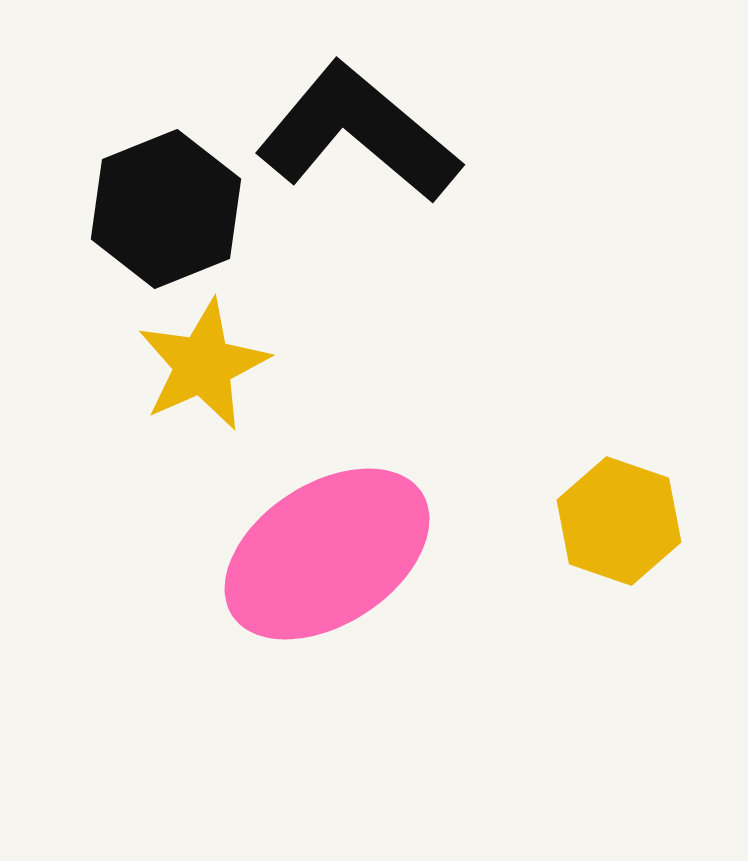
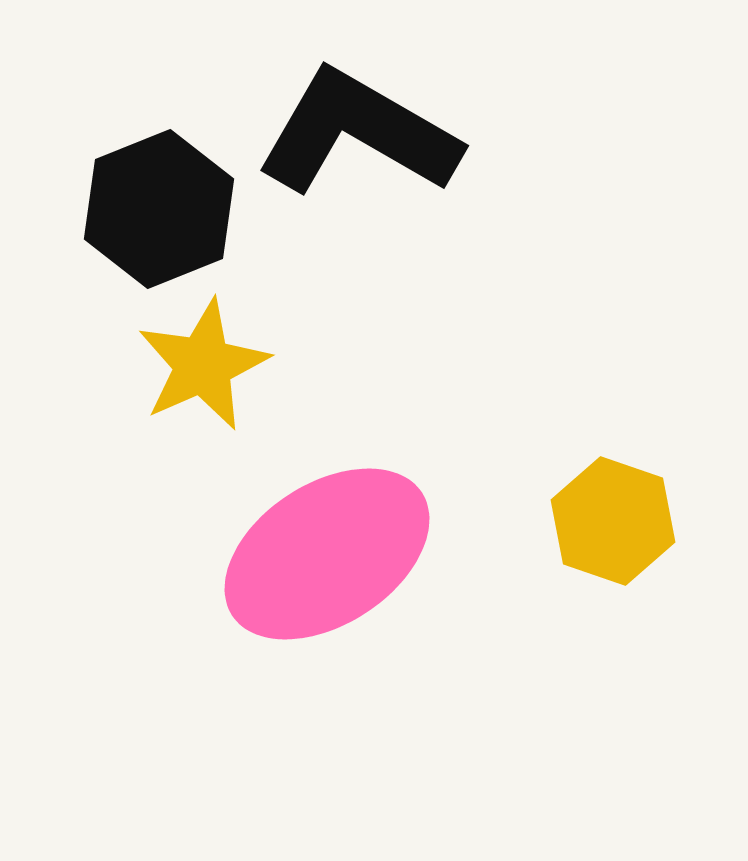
black L-shape: rotated 10 degrees counterclockwise
black hexagon: moved 7 px left
yellow hexagon: moved 6 px left
